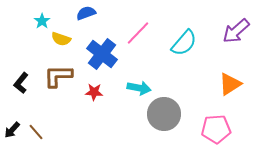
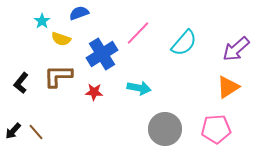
blue semicircle: moved 7 px left
purple arrow: moved 18 px down
blue cross: rotated 20 degrees clockwise
orange triangle: moved 2 px left, 3 px down
gray circle: moved 1 px right, 15 px down
black arrow: moved 1 px right, 1 px down
